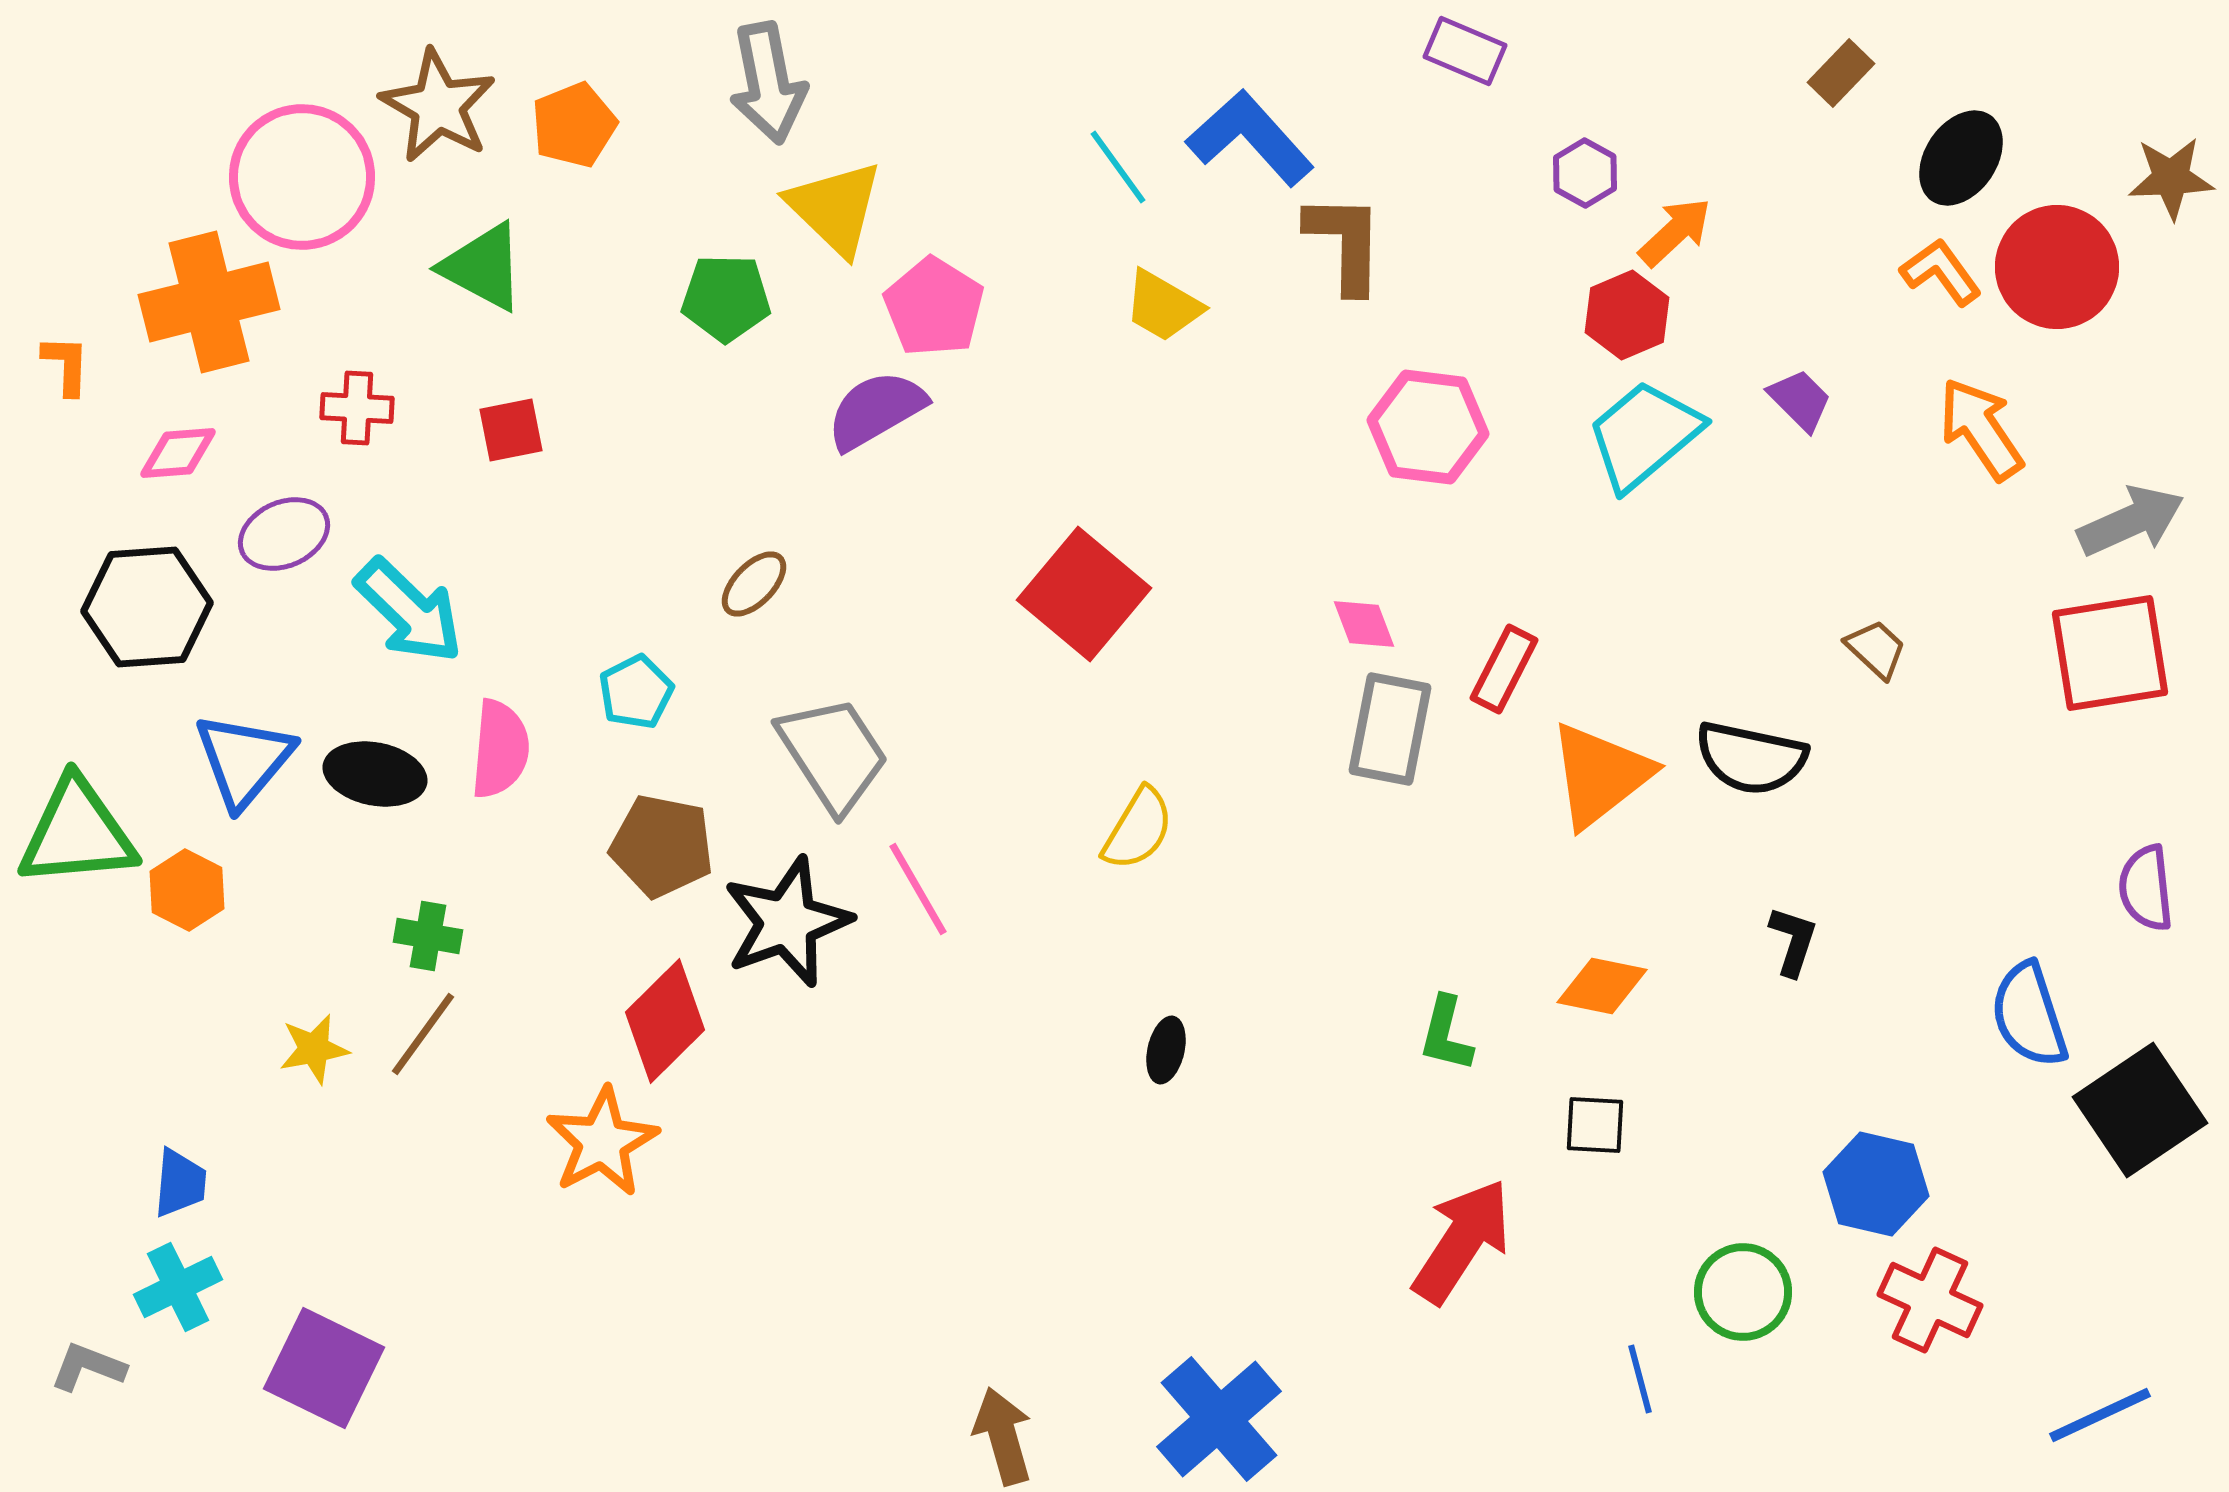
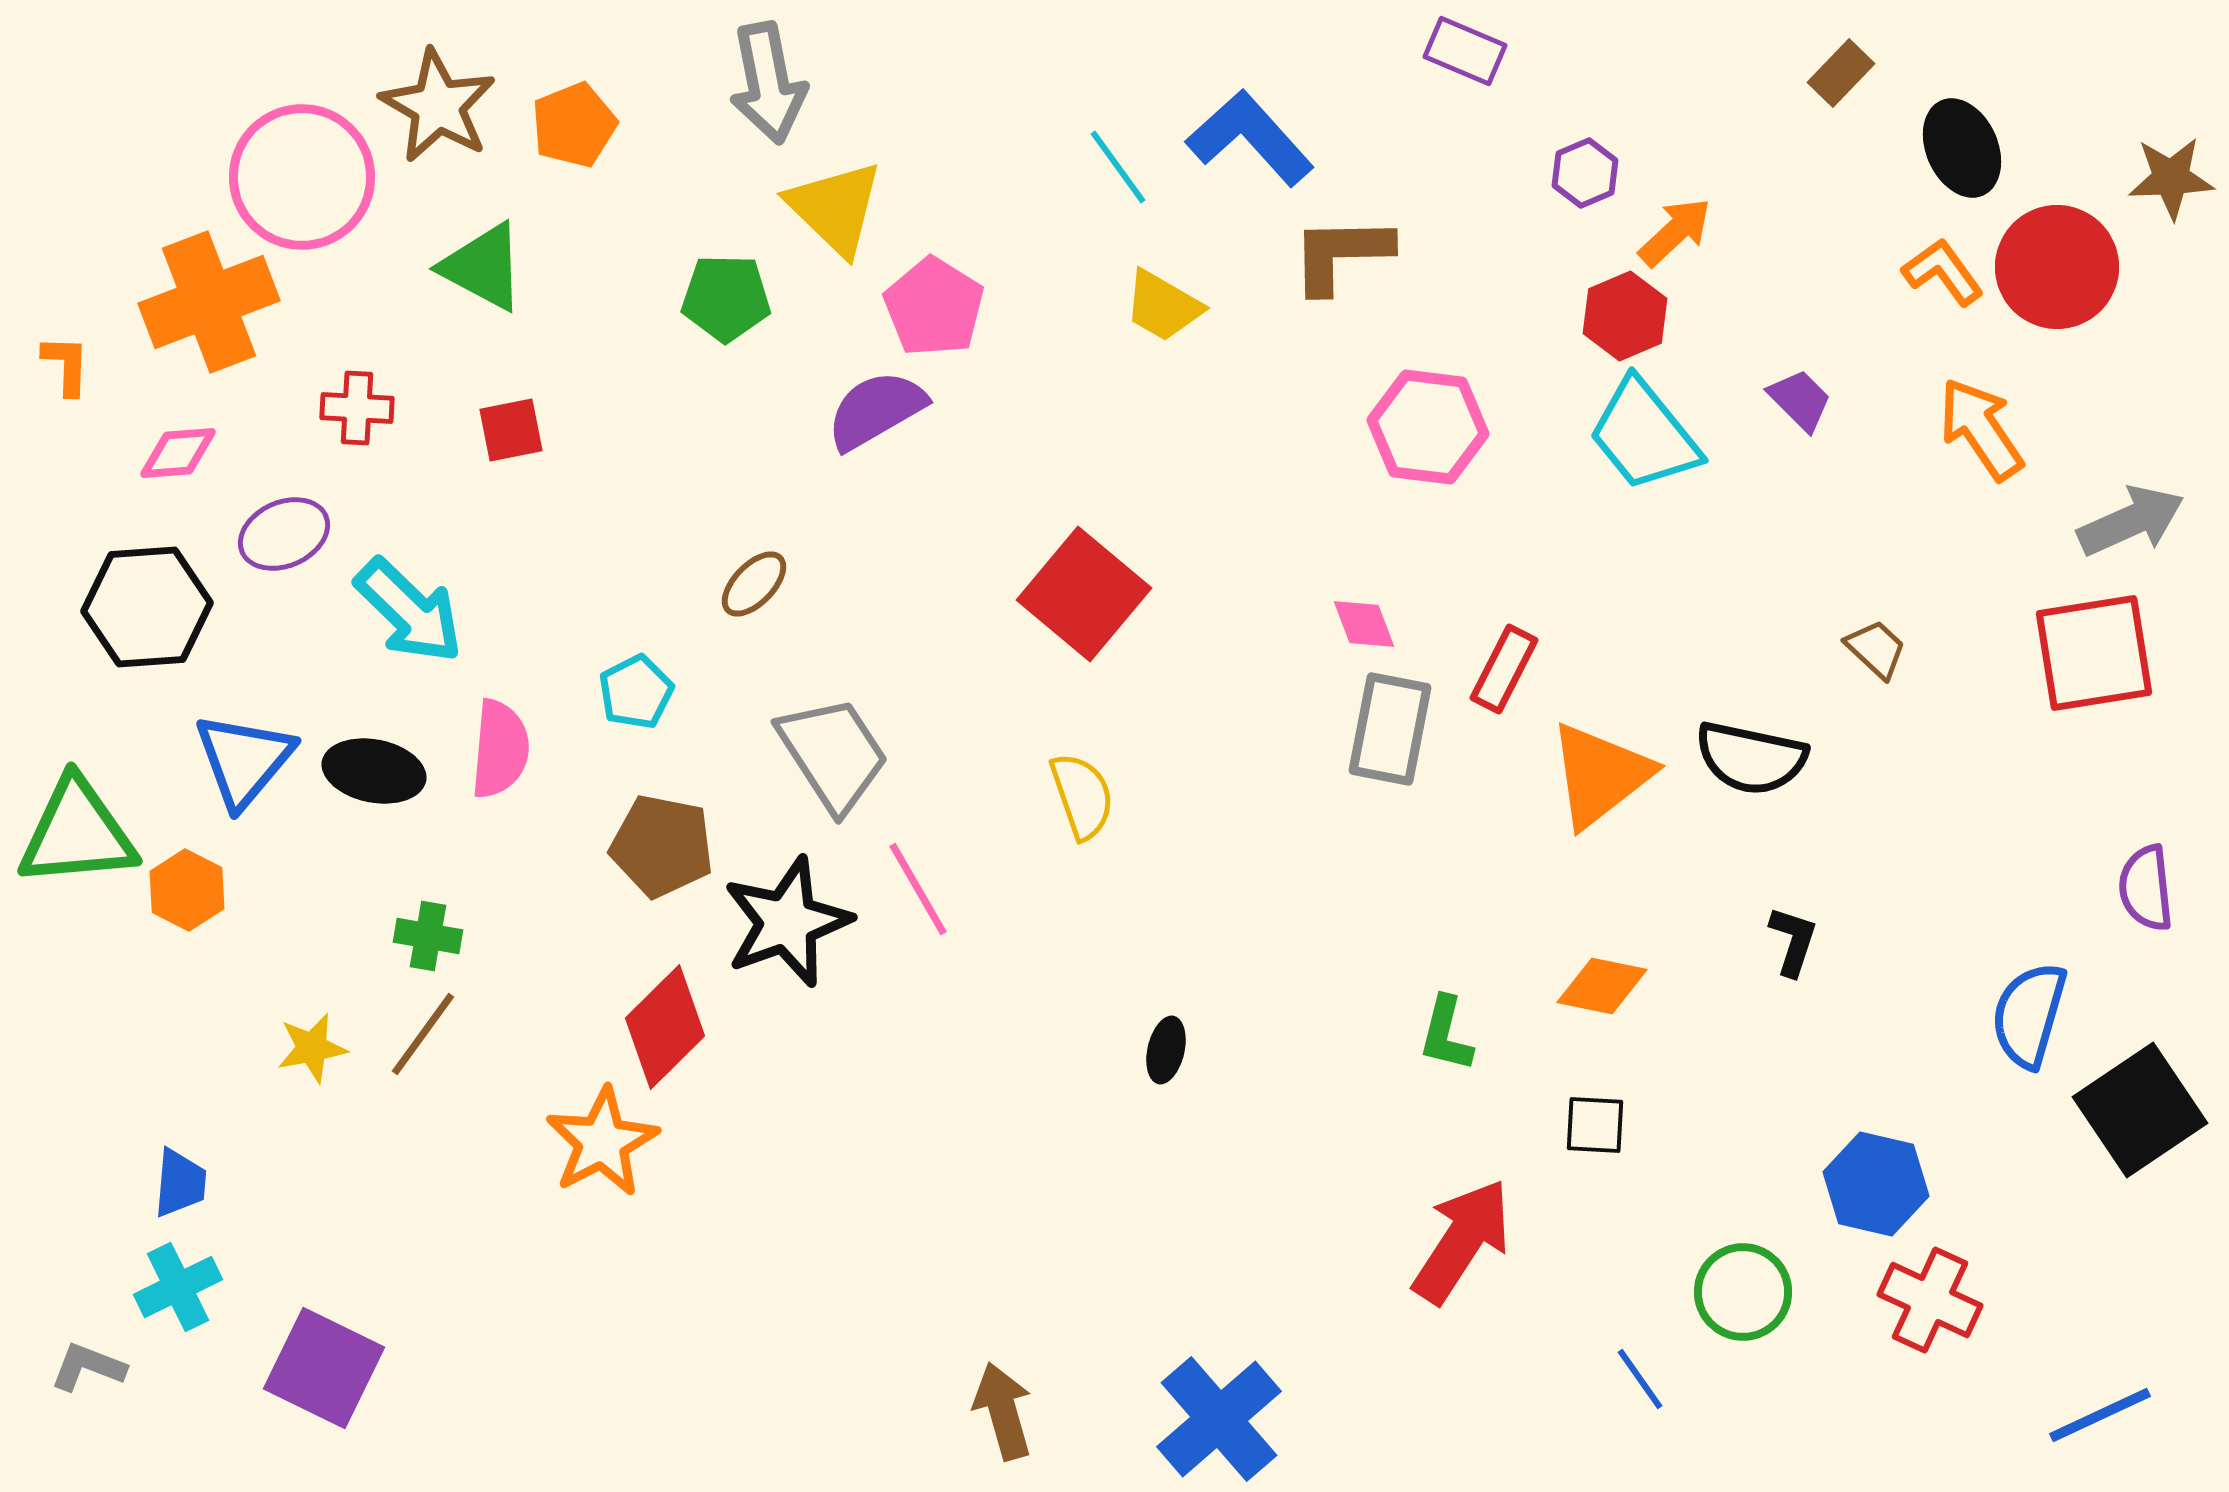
black ellipse at (1961, 158): moved 1 px right, 10 px up; rotated 58 degrees counterclockwise
purple hexagon at (1585, 173): rotated 8 degrees clockwise
brown L-shape at (1345, 243): moved 4 px left, 11 px down; rotated 92 degrees counterclockwise
orange L-shape at (1941, 272): moved 2 px right
orange cross at (209, 302): rotated 7 degrees counterclockwise
red hexagon at (1627, 315): moved 2 px left, 1 px down
cyan trapezoid at (1644, 435): rotated 89 degrees counterclockwise
red square at (2110, 653): moved 16 px left
black ellipse at (375, 774): moved 1 px left, 3 px up
yellow semicircle at (1138, 829): moved 56 px left, 33 px up; rotated 50 degrees counterclockwise
blue semicircle at (2029, 1015): rotated 34 degrees clockwise
red diamond at (665, 1021): moved 6 px down
yellow star at (314, 1049): moved 2 px left, 1 px up
blue line at (1640, 1379): rotated 20 degrees counterclockwise
brown arrow at (1003, 1436): moved 25 px up
